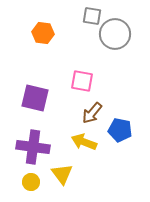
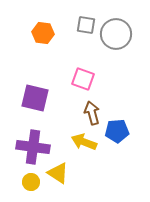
gray square: moved 6 px left, 9 px down
gray circle: moved 1 px right
pink square: moved 1 px right, 2 px up; rotated 10 degrees clockwise
brown arrow: rotated 125 degrees clockwise
blue pentagon: moved 3 px left, 1 px down; rotated 15 degrees counterclockwise
yellow triangle: moved 4 px left, 1 px up; rotated 20 degrees counterclockwise
